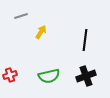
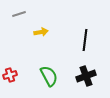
gray line: moved 2 px left, 2 px up
yellow arrow: rotated 48 degrees clockwise
green semicircle: rotated 105 degrees counterclockwise
